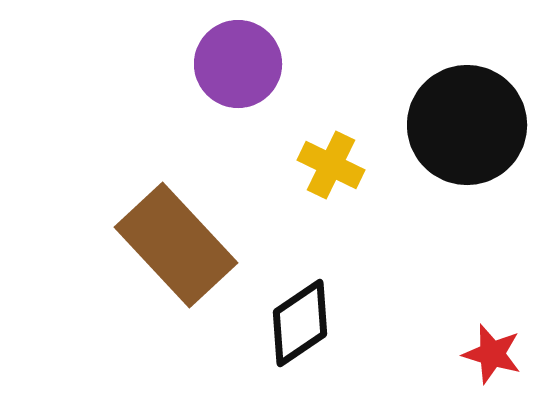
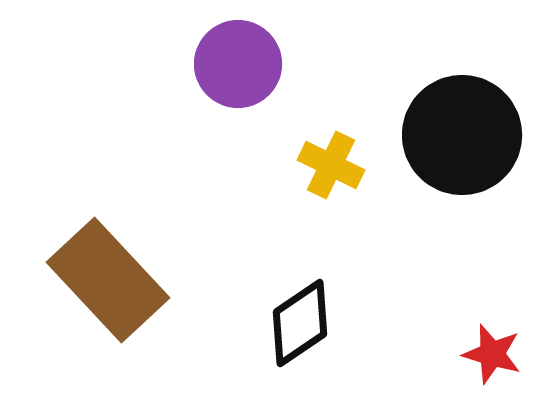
black circle: moved 5 px left, 10 px down
brown rectangle: moved 68 px left, 35 px down
